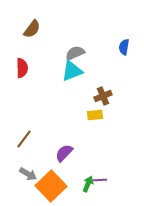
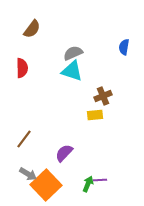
gray semicircle: moved 2 px left
cyan triangle: rotated 40 degrees clockwise
orange square: moved 5 px left, 1 px up
